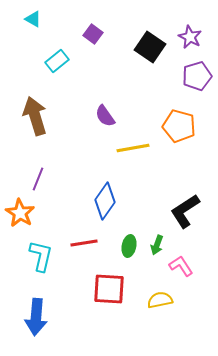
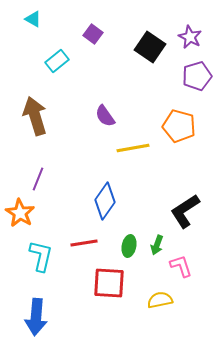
pink L-shape: rotated 15 degrees clockwise
red square: moved 6 px up
